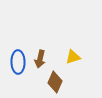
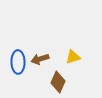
brown arrow: rotated 60 degrees clockwise
brown diamond: moved 3 px right
